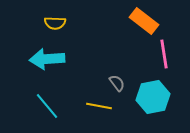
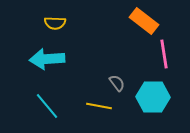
cyan hexagon: rotated 12 degrees clockwise
